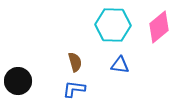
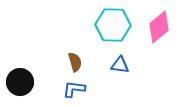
black circle: moved 2 px right, 1 px down
